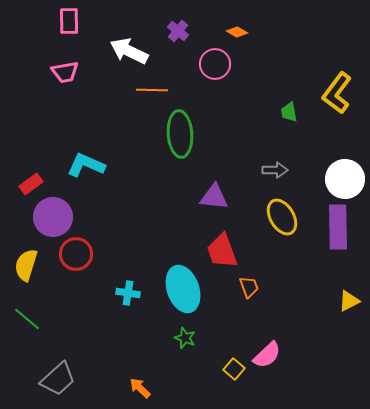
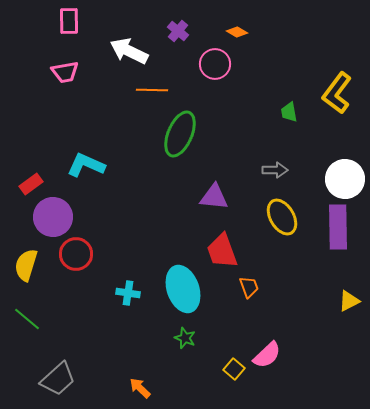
green ellipse: rotated 27 degrees clockwise
